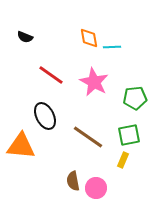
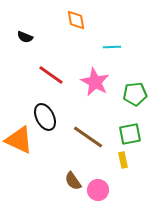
orange diamond: moved 13 px left, 18 px up
pink star: moved 1 px right
green pentagon: moved 4 px up
black ellipse: moved 1 px down
green square: moved 1 px right, 1 px up
orange triangle: moved 2 px left, 6 px up; rotated 20 degrees clockwise
yellow rectangle: rotated 35 degrees counterclockwise
brown semicircle: rotated 24 degrees counterclockwise
pink circle: moved 2 px right, 2 px down
